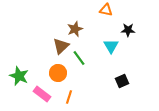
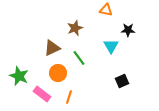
brown star: moved 1 px up
brown triangle: moved 9 px left, 2 px down; rotated 18 degrees clockwise
